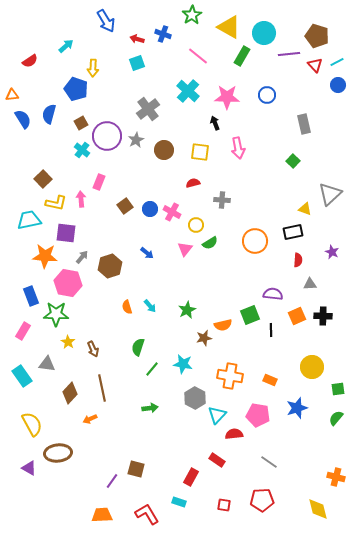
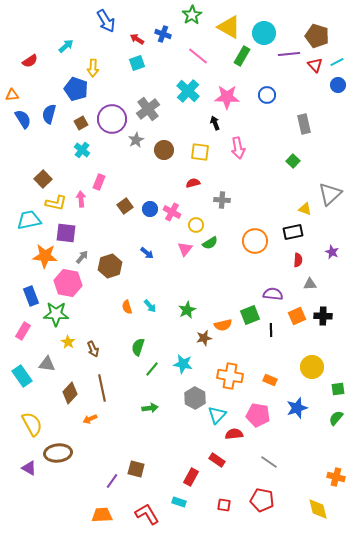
red arrow at (137, 39): rotated 16 degrees clockwise
purple circle at (107, 136): moved 5 px right, 17 px up
red pentagon at (262, 500): rotated 15 degrees clockwise
